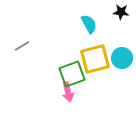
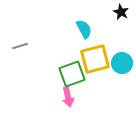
black star: rotated 21 degrees clockwise
cyan semicircle: moved 5 px left, 5 px down
gray line: moved 2 px left; rotated 14 degrees clockwise
cyan circle: moved 5 px down
pink arrow: moved 5 px down
